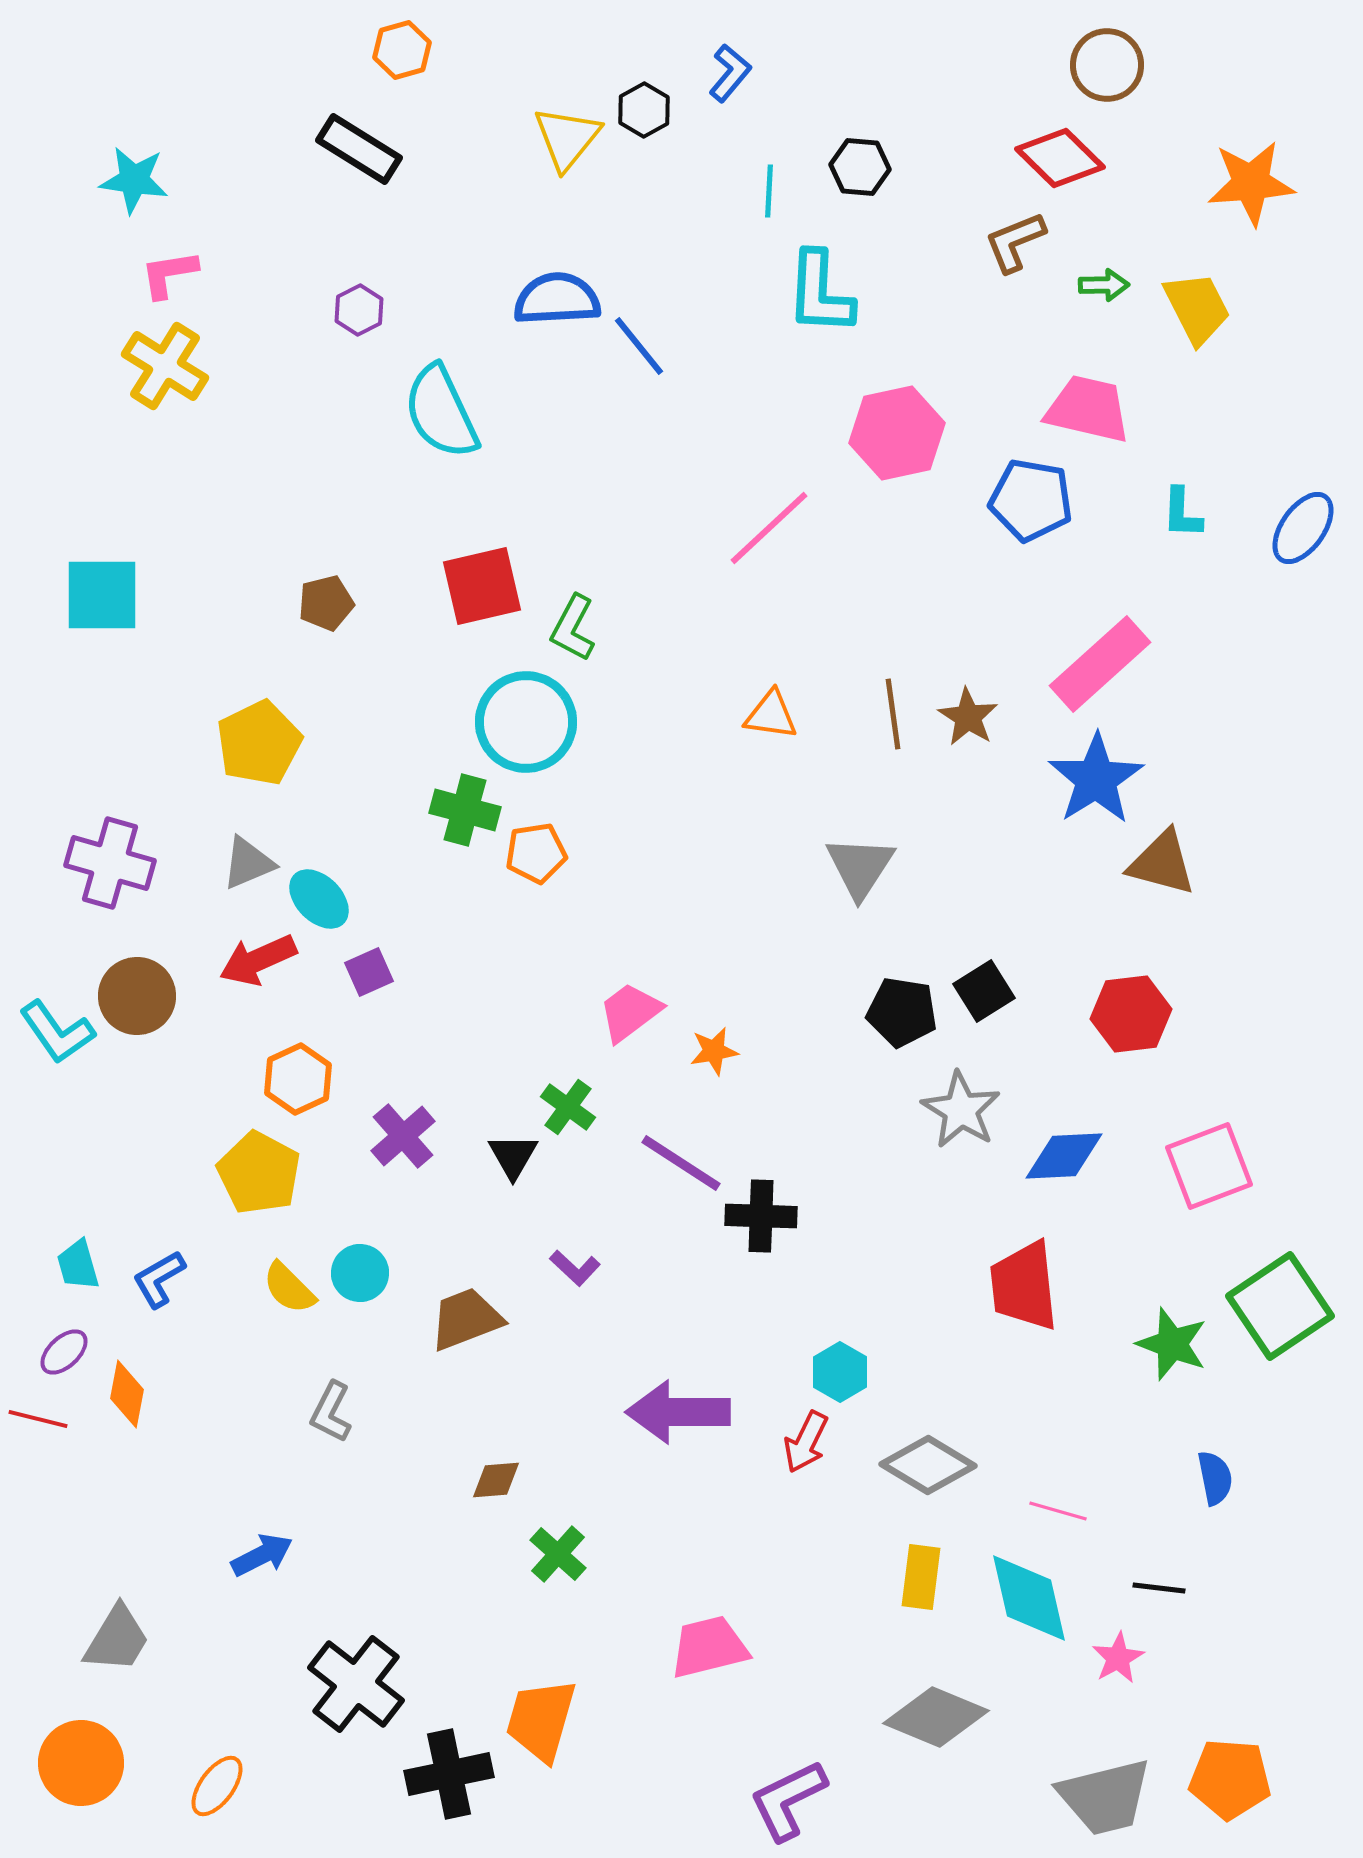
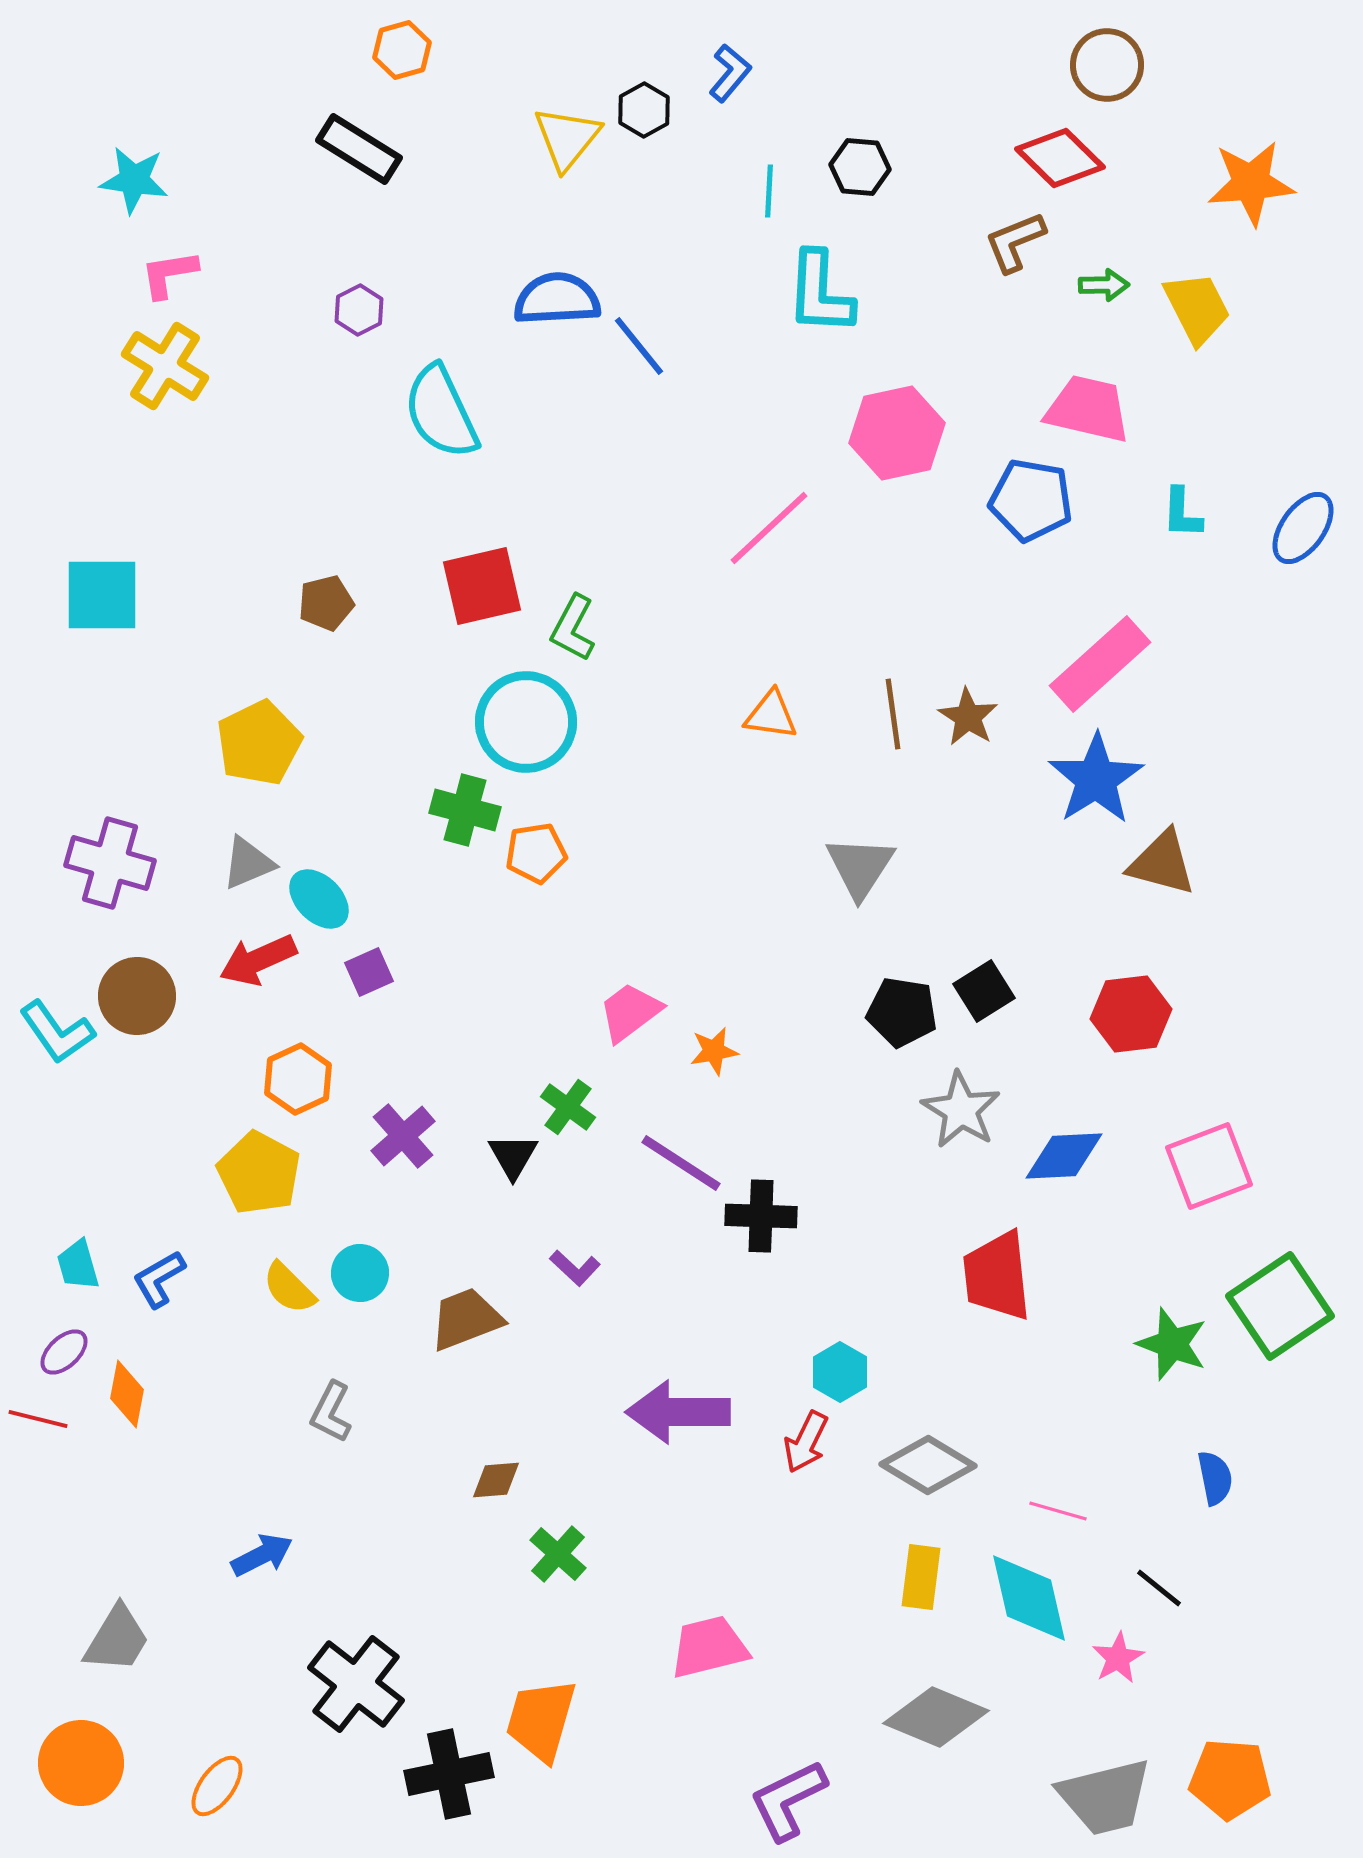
red trapezoid at (1024, 1286): moved 27 px left, 10 px up
black line at (1159, 1588): rotated 32 degrees clockwise
